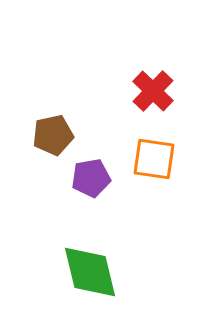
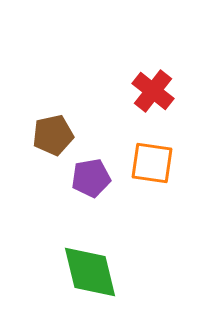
red cross: rotated 6 degrees counterclockwise
orange square: moved 2 px left, 4 px down
